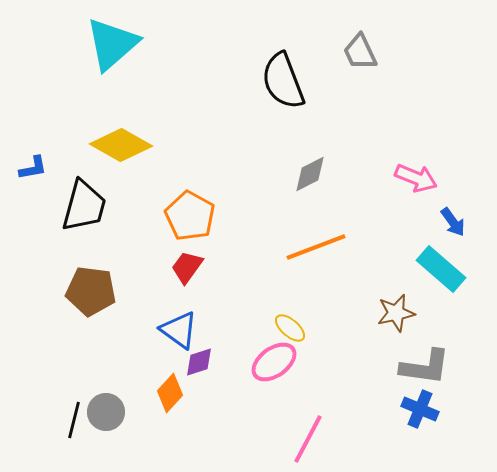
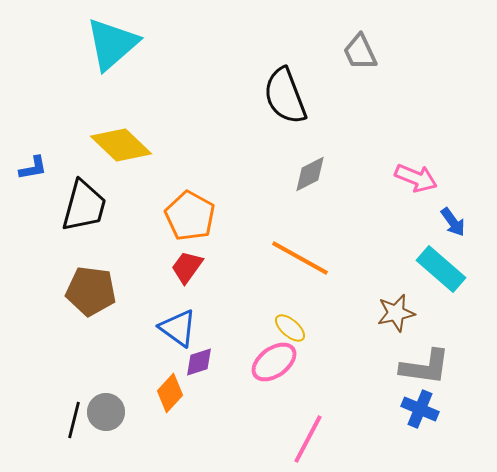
black semicircle: moved 2 px right, 15 px down
yellow diamond: rotated 14 degrees clockwise
orange line: moved 16 px left, 11 px down; rotated 50 degrees clockwise
blue triangle: moved 1 px left, 2 px up
